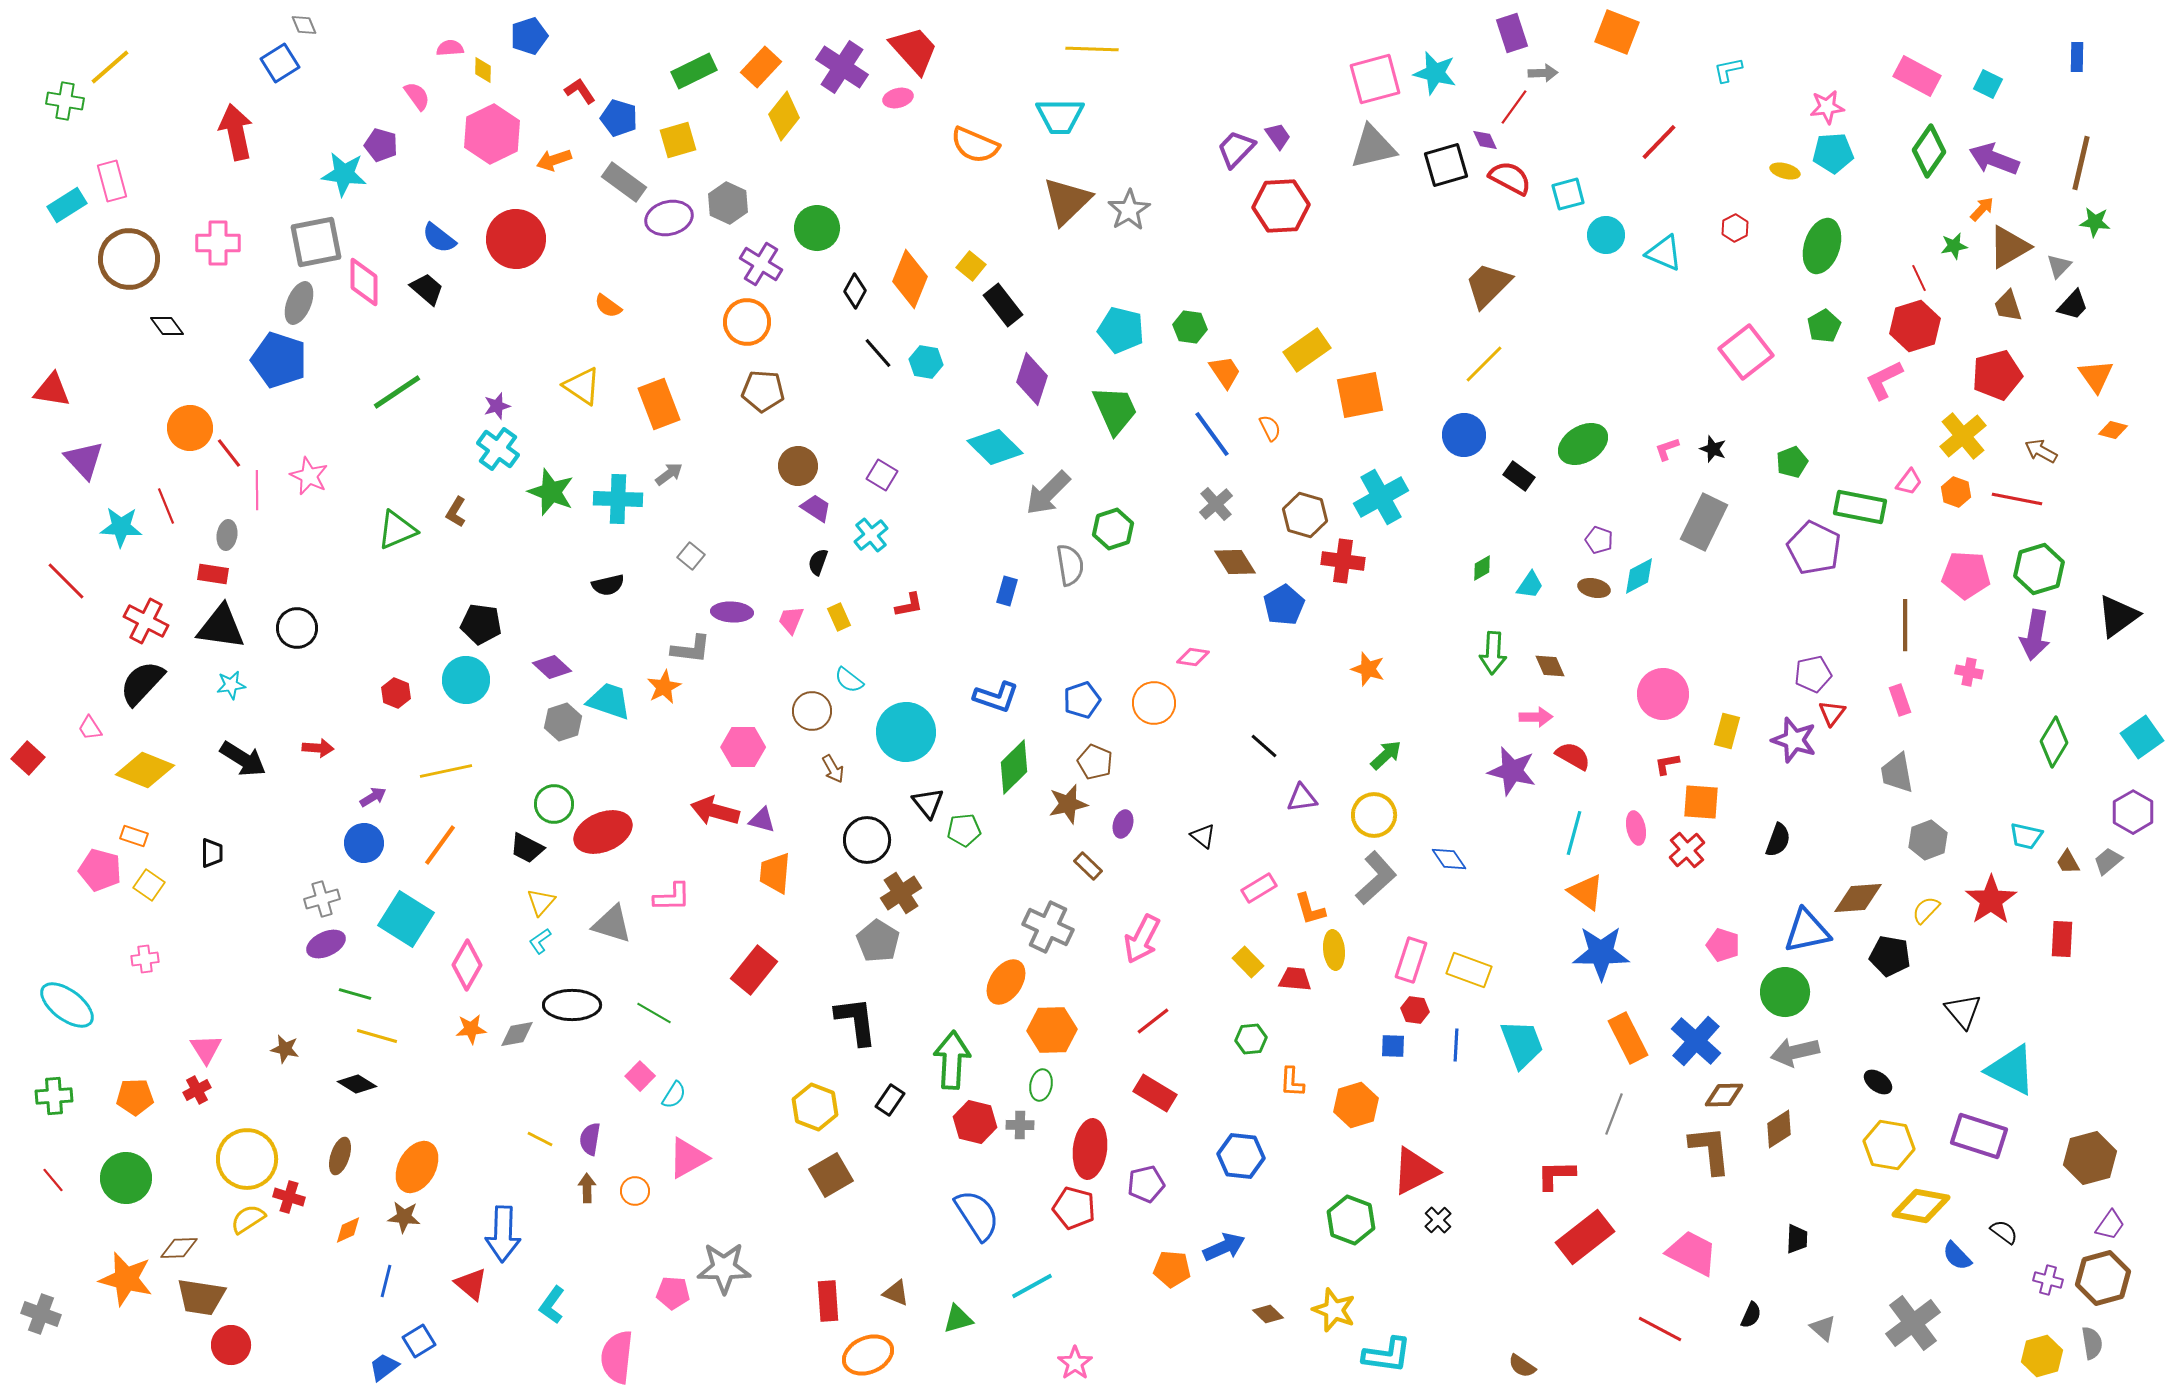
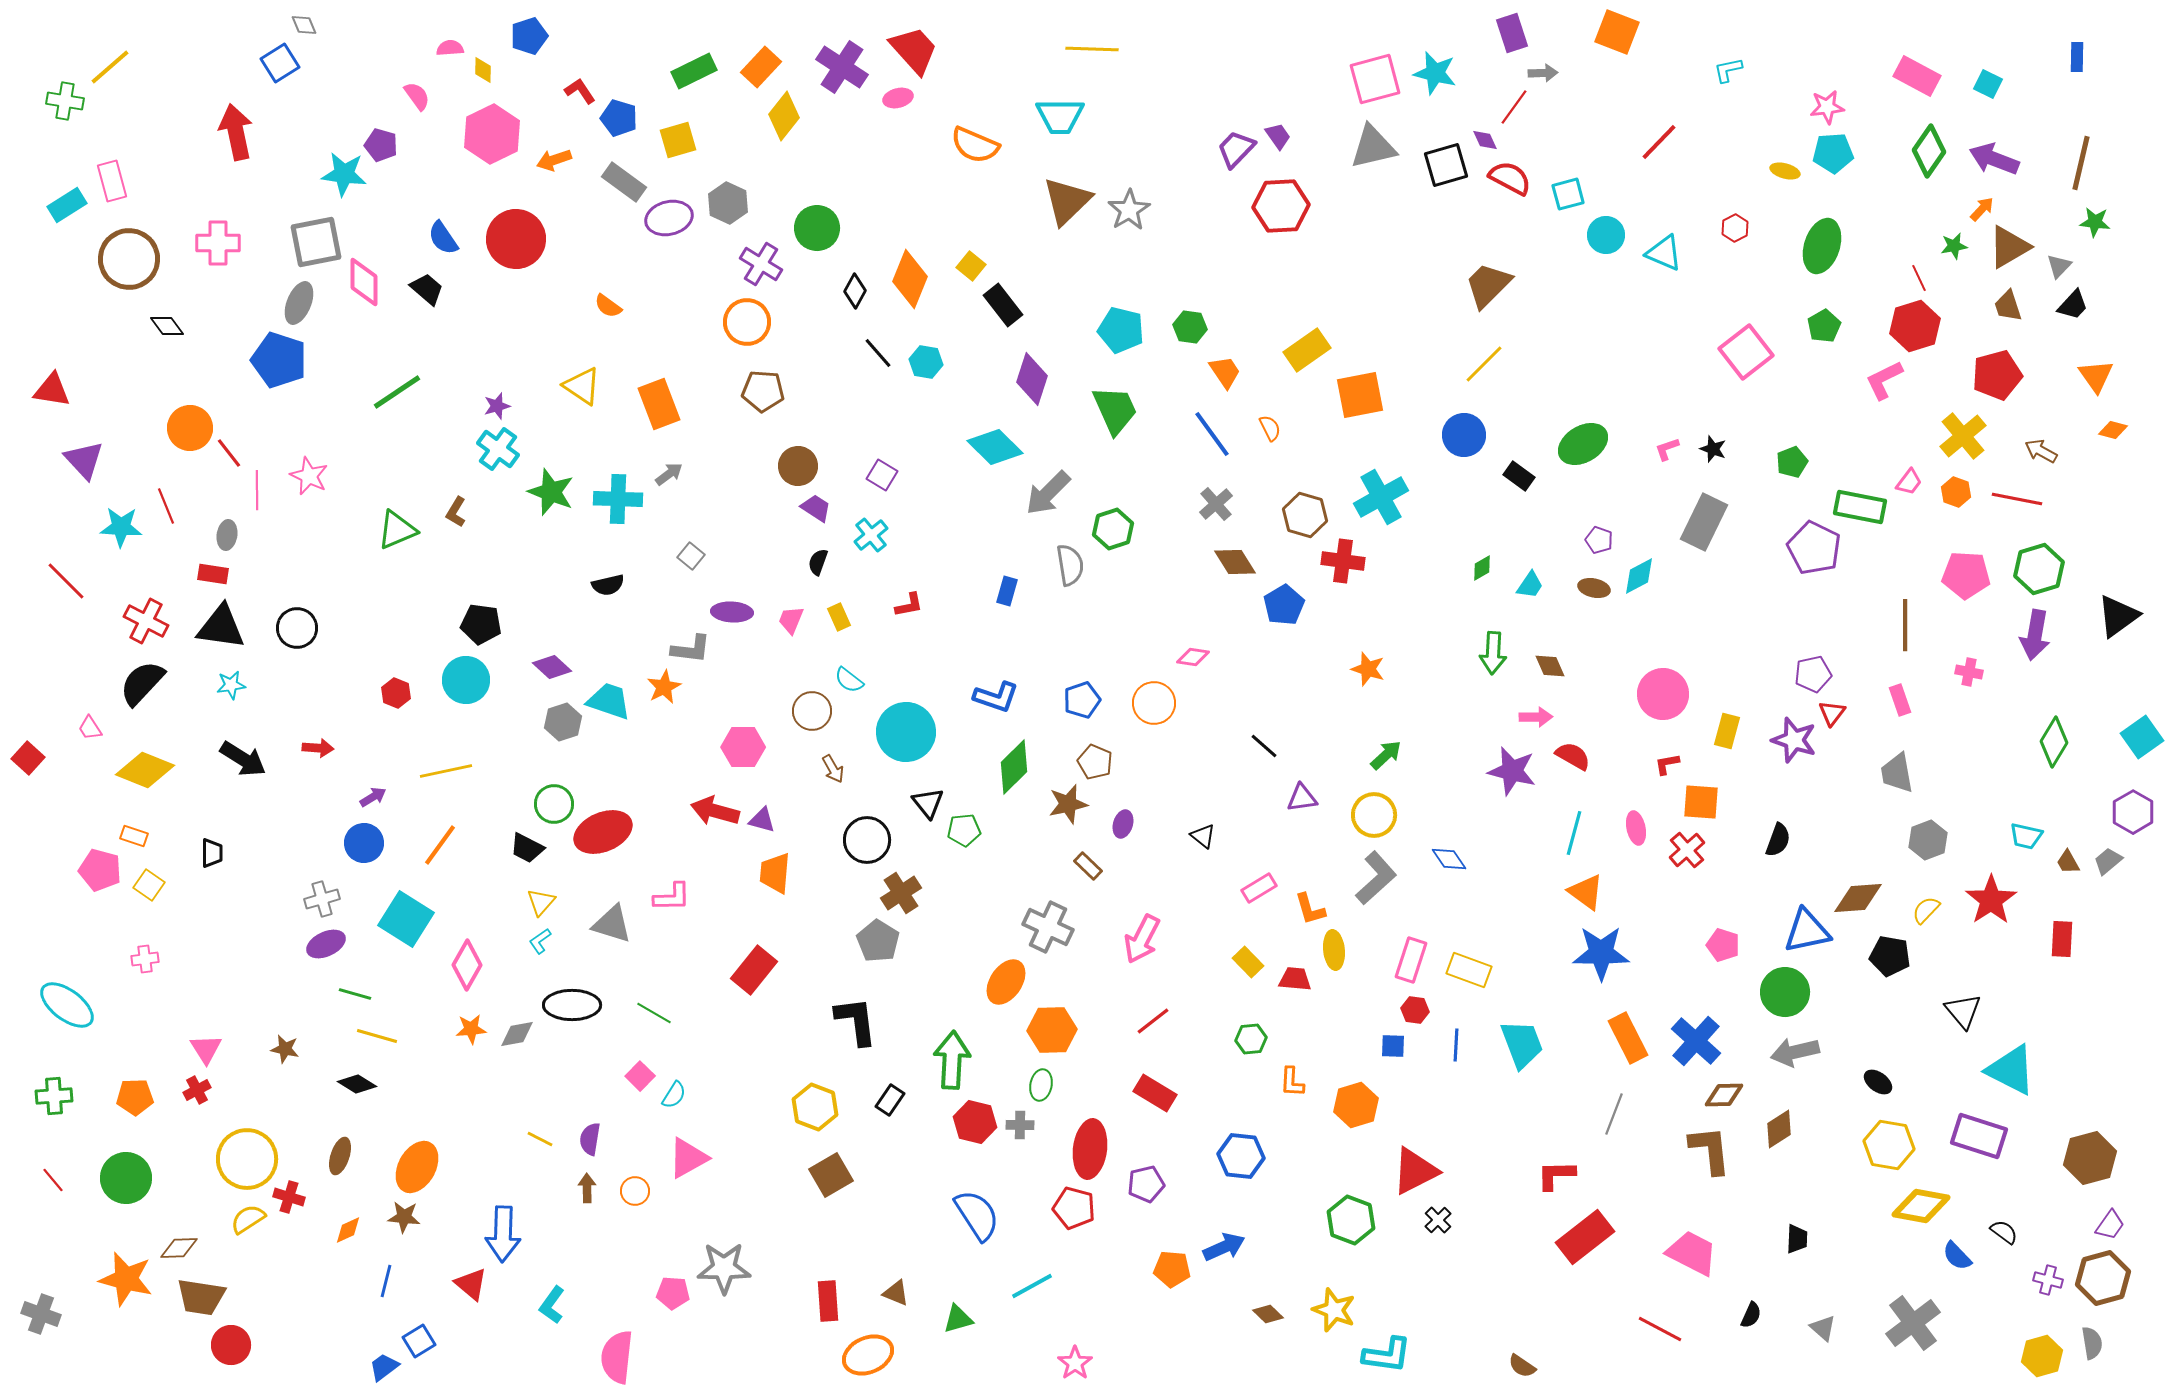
blue semicircle at (439, 238): moved 4 px right; rotated 18 degrees clockwise
